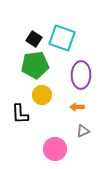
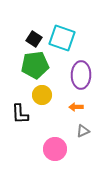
orange arrow: moved 1 px left
